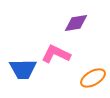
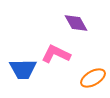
purple diamond: rotated 70 degrees clockwise
